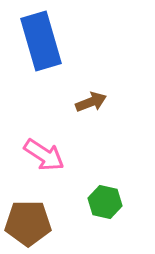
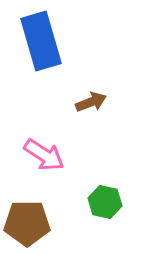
brown pentagon: moved 1 px left
